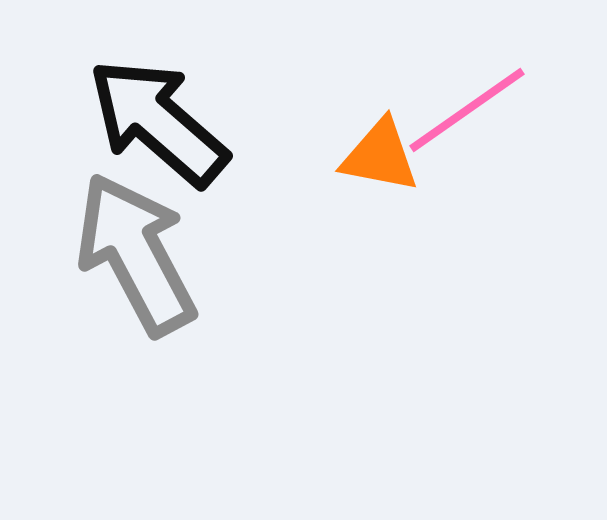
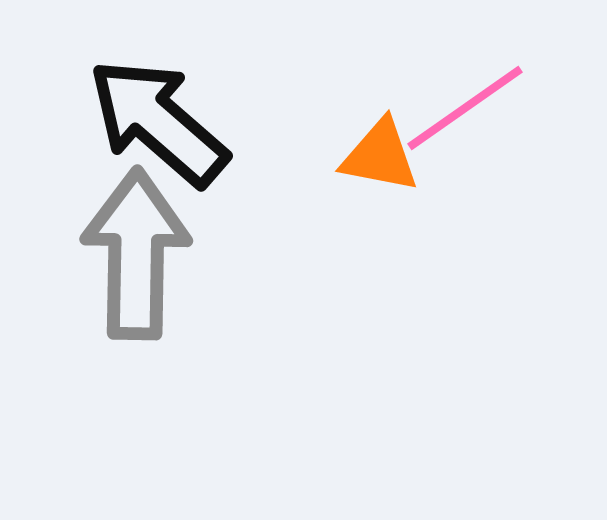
pink line: moved 2 px left, 2 px up
gray arrow: rotated 29 degrees clockwise
